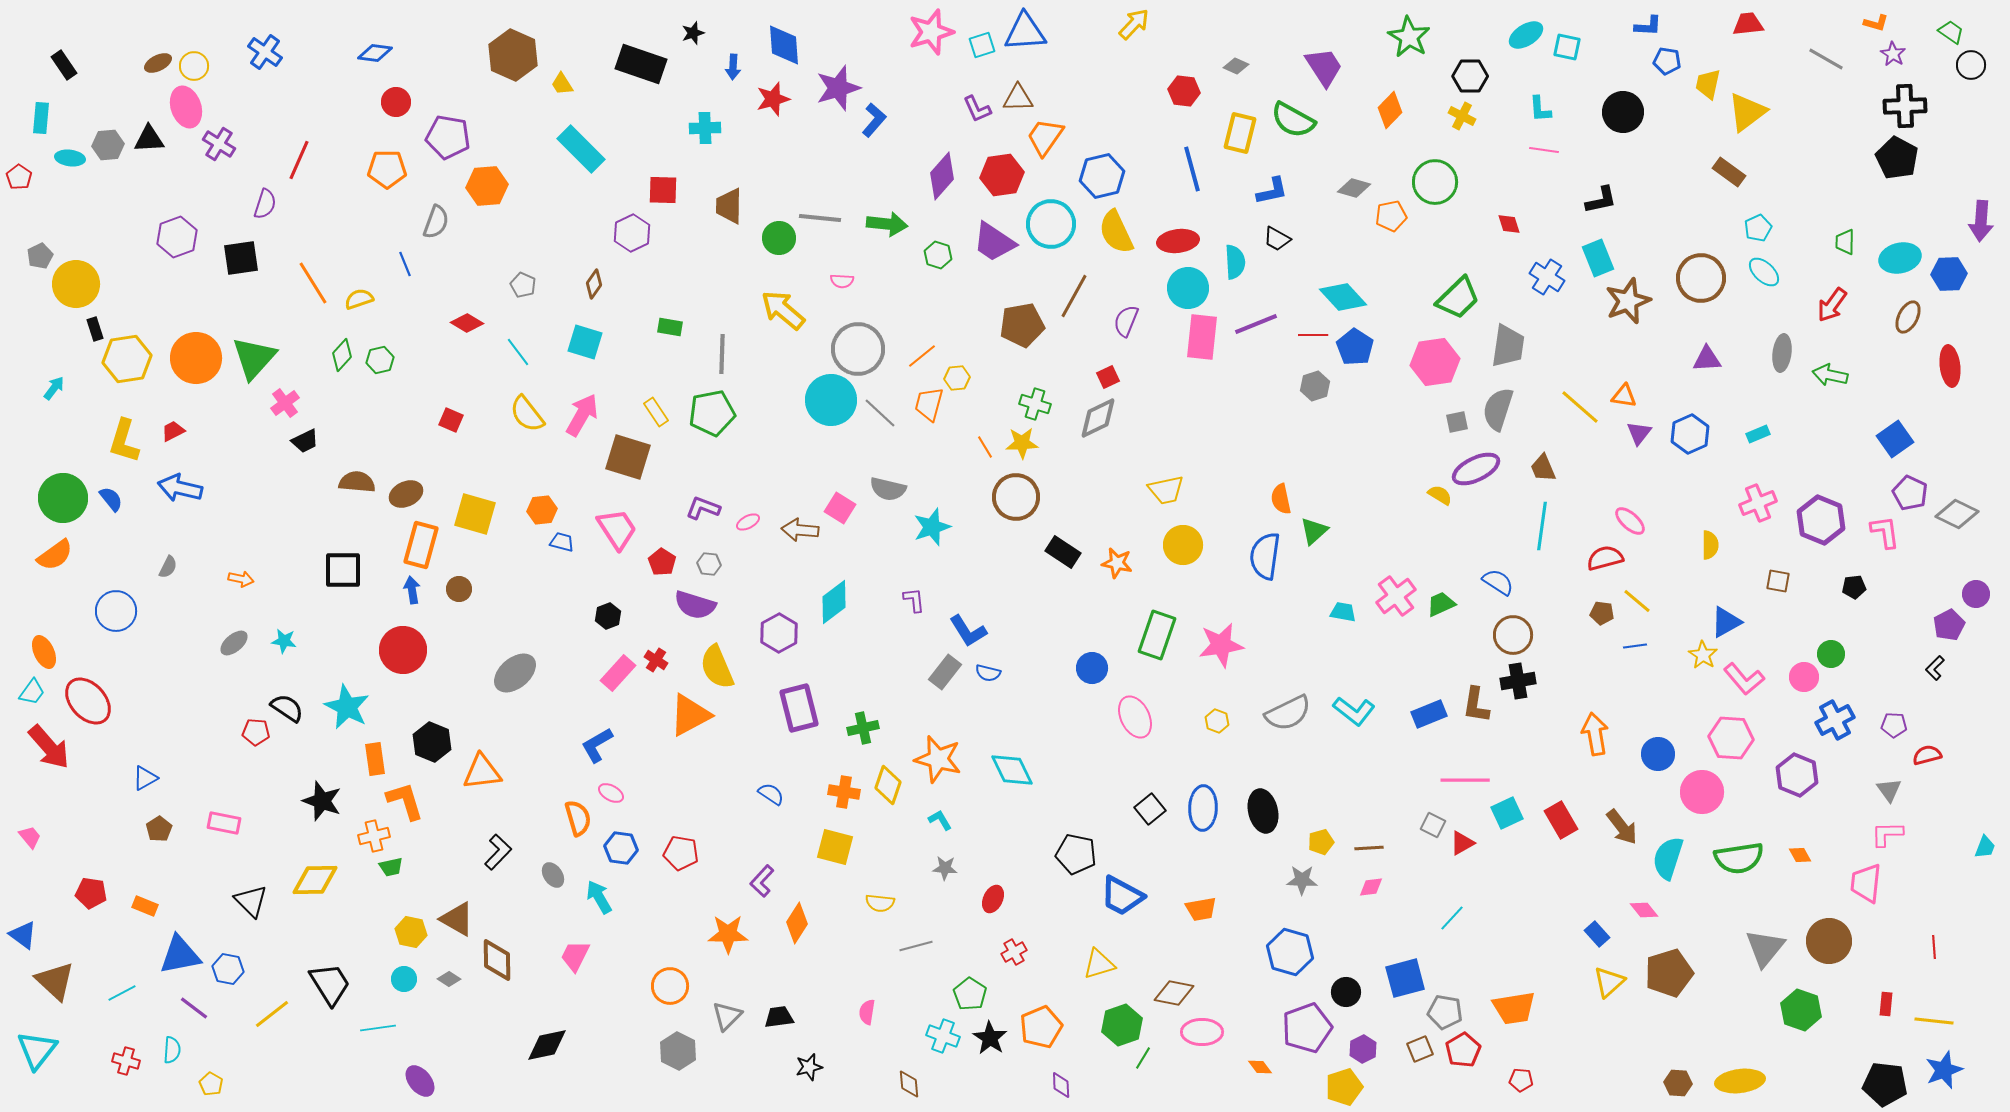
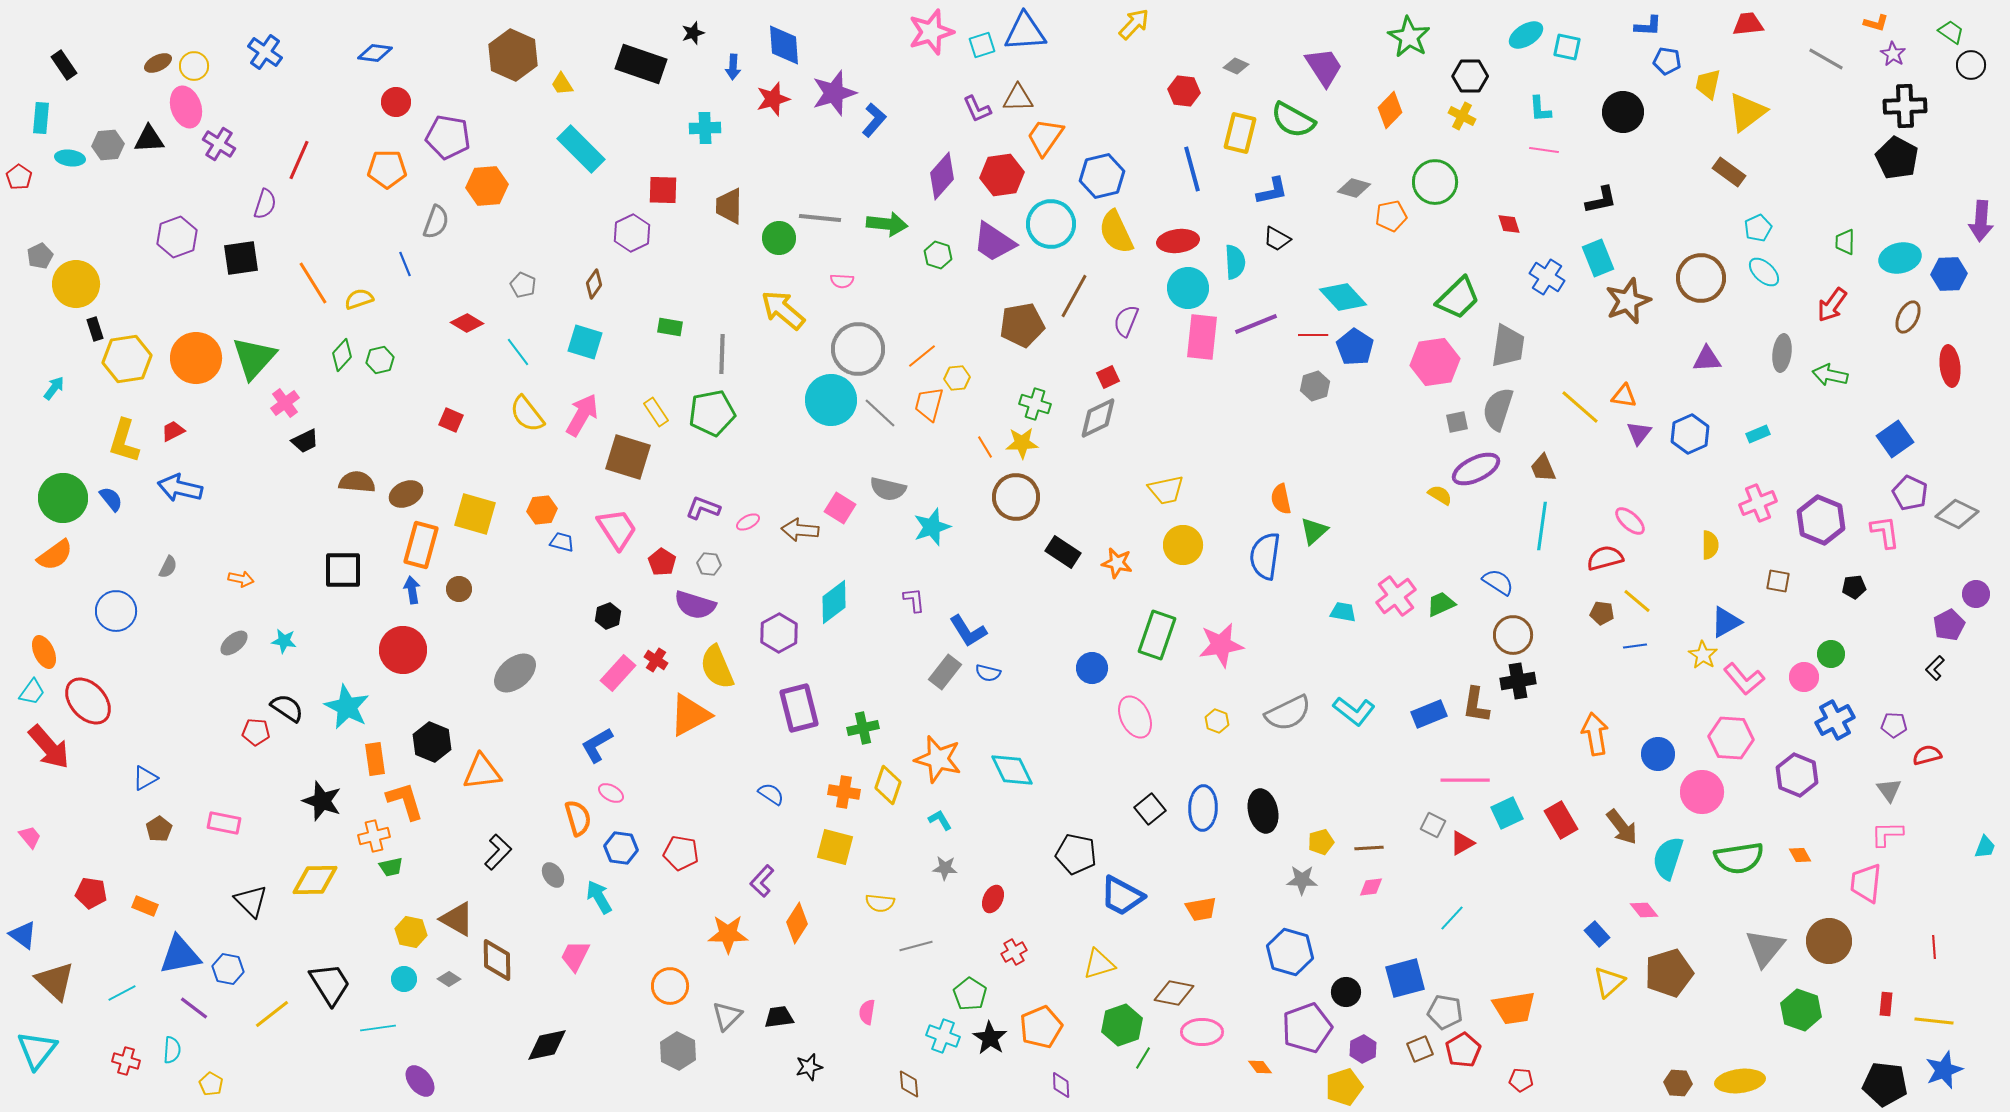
purple star at (838, 88): moved 4 px left, 5 px down
